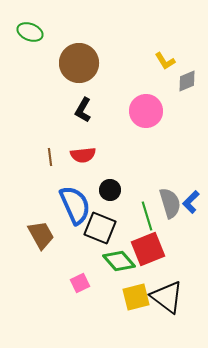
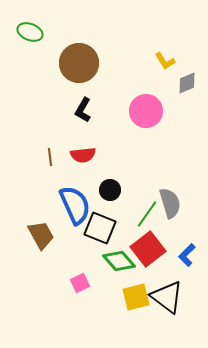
gray diamond: moved 2 px down
blue L-shape: moved 4 px left, 53 px down
green line: moved 2 px up; rotated 52 degrees clockwise
red square: rotated 16 degrees counterclockwise
